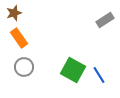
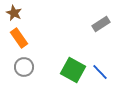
brown star: rotated 28 degrees counterclockwise
gray rectangle: moved 4 px left, 4 px down
blue line: moved 1 px right, 3 px up; rotated 12 degrees counterclockwise
